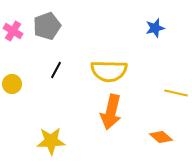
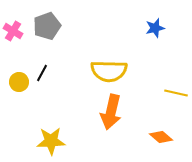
black line: moved 14 px left, 3 px down
yellow circle: moved 7 px right, 2 px up
